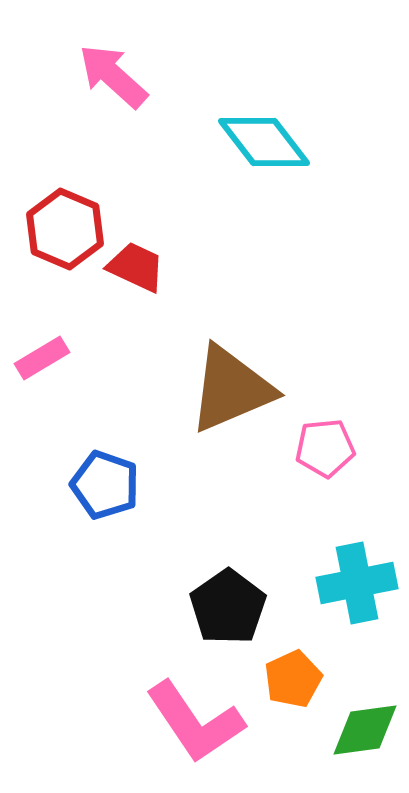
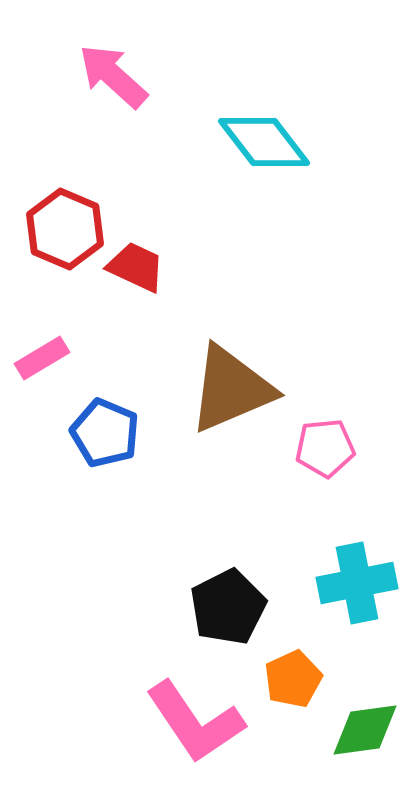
blue pentagon: moved 52 px up; rotated 4 degrees clockwise
black pentagon: rotated 8 degrees clockwise
